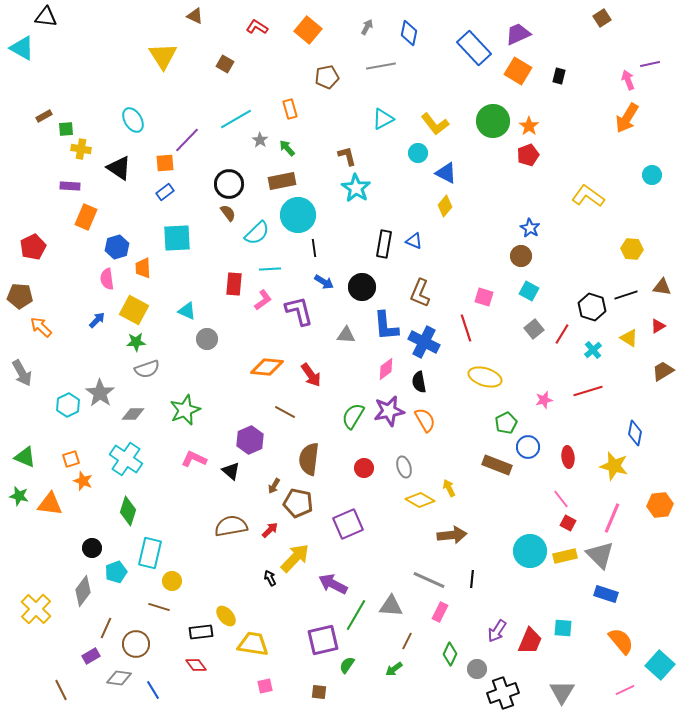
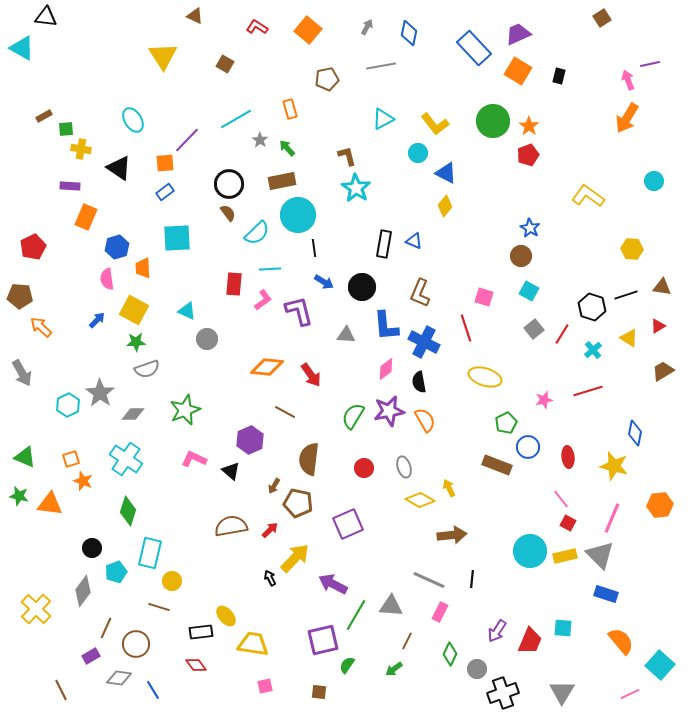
brown pentagon at (327, 77): moved 2 px down
cyan circle at (652, 175): moved 2 px right, 6 px down
pink line at (625, 690): moved 5 px right, 4 px down
